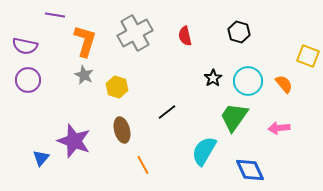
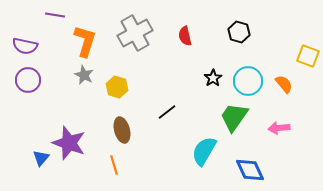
purple star: moved 5 px left, 2 px down
orange line: moved 29 px left; rotated 12 degrees clockwise
